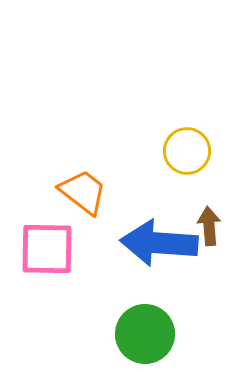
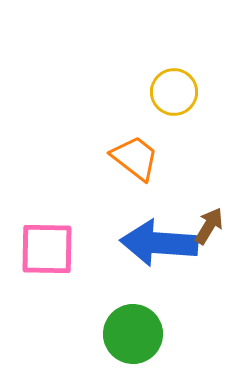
yellow circle: moved 13 px left, 59 px up
orange trapezoid: moved 52 px right, 34 px up
brown arrow: rotated 36 degrees clockwise
green circle: moved 12 px left
